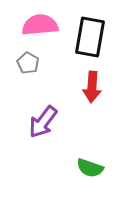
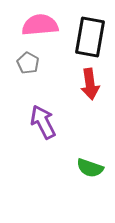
red arrow: moved 2 px left, 3 px up; rotated 12 degrees counterclockwise
purple arrow: rotated 116 degrees clockwise
